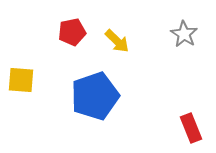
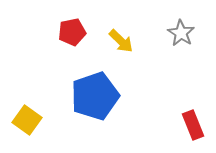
gray star: moved 3 px left, 1 px up
yellow arrow: moved 4 px right
yellow square: moved 6 px right, 40 px down; rotated 32 degrees clockwise
red rectangle: moved 2 px right, 3 px up
